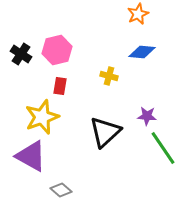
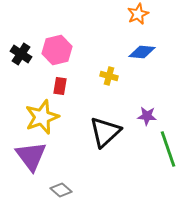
green line: moved 5 px right, 1 px down; rotated 15 degrees clockwise
purple triangle: rotated 24 degrees clockwise
